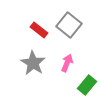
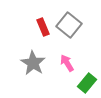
red rectangle: moved 4 px right, 3 px up; rotated 30 degrees clockwise
pink arrow: rotated 54 degrees counterclockwise
green rectangle: moved 2 px up
